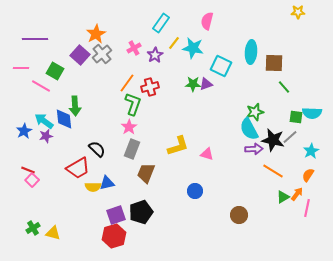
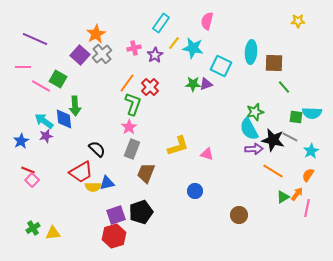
yellow star at (298, 12): moved 9 px down
purple line at (35, 39): rotated 25 degrees clockwise
pink cross at (134, 48): rotated 16 degrees clockwise
pink line at (21, 68): moved 2 px right, 1 px up
green square at (55, 71): moved 3 px right, 8 px down
red cross at (150, 87): rotated 30 degrees counterclockwise
blue star at (24, 131): moved 3 px left, 10 px down
gray line at (290, 137): rotated 70 degrees clockwise
red trapezoid at (78, 168): moved 3 px right, 4 px down
yellow triangle at (53, 233): rotated 21 degrees counterclockwise
